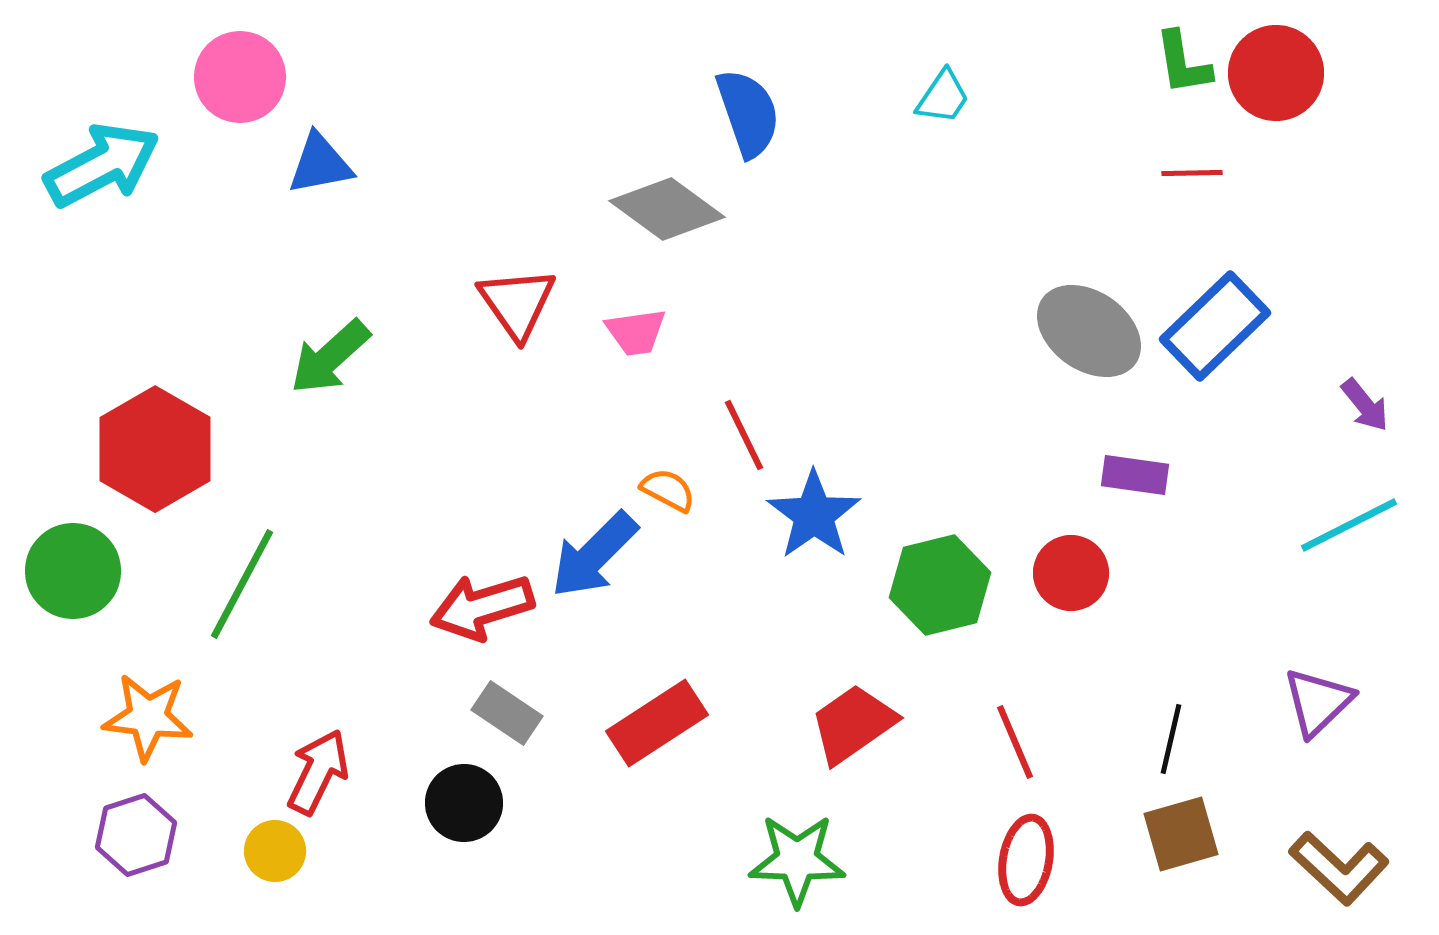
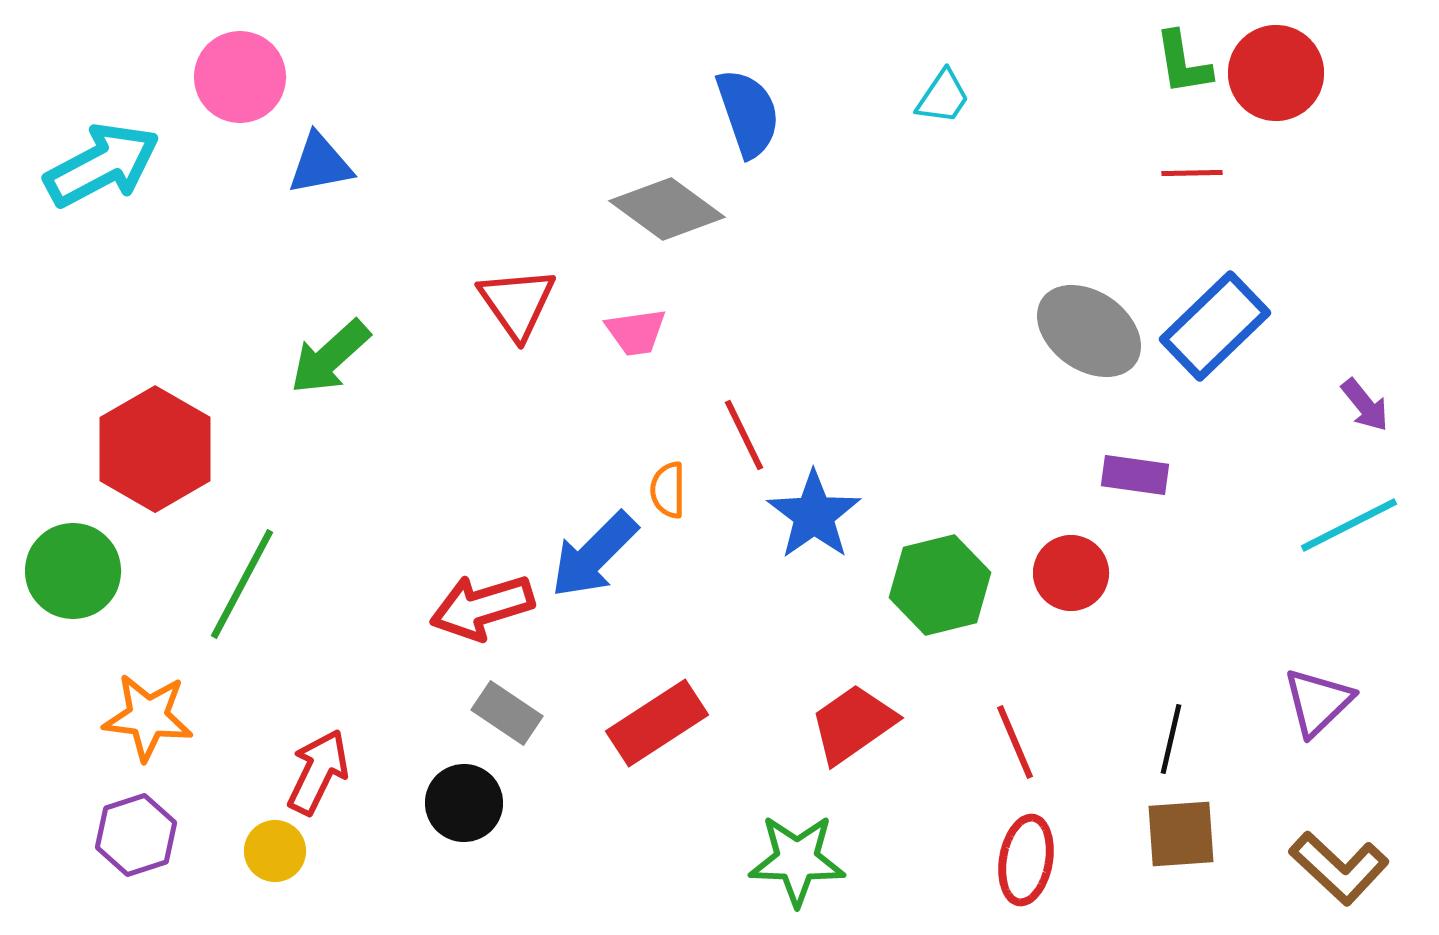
orange semicircle at (668, 490): rotated 118 degrees counterclockwise
brown square at (1181, 834): rotated 12 degrees clockwise
